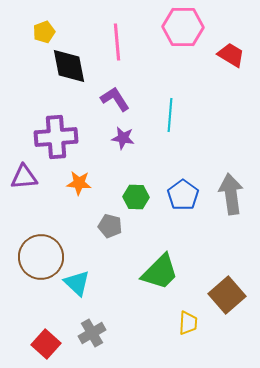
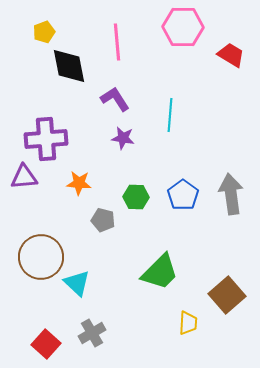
purple cross: moved 10 px left, 2 px down
gray pentagon: moved 7 px left, 6 px up
